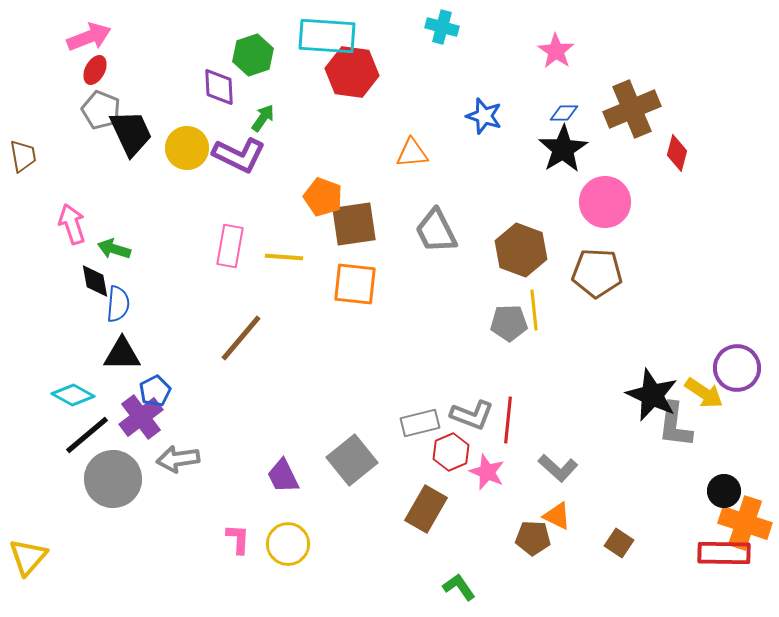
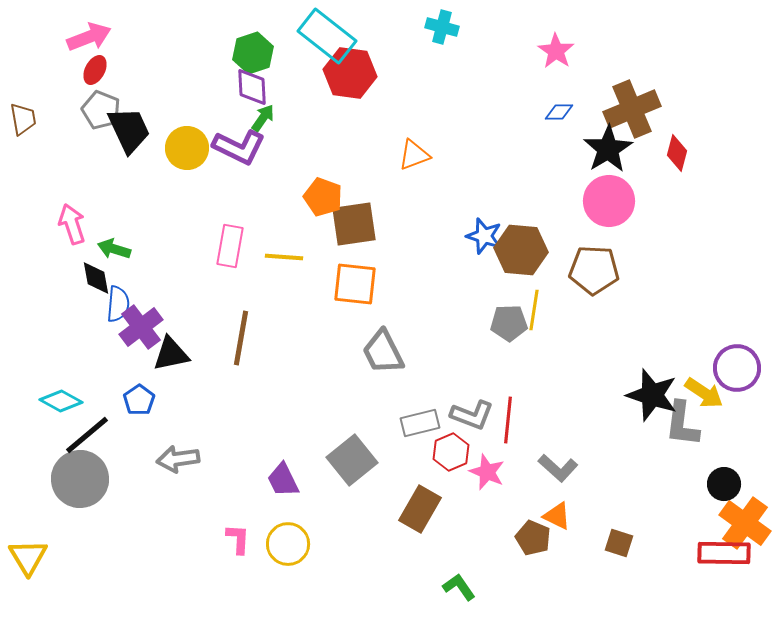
cyan rectangle at (327, 36): rotated 34 degrees clockwise
green hexagon at (253, 55): moved 2 px up
red hexagon at (352, 72): moved 2 px left, 1 px down
purple diamond at (219, 87): moved 33 px right
blue diamond at (564, 113): moved 5 px left, 1 px up
blue star at (484, 116): moved 120 px down
black trapezoid at (131, 133): moved 2 px left, 3 px up
black star at (563, 149): moved 45 px right
orange triangle at (412, 153): moved 2 px right, 2 px down; rotated 16 degrees counterclockwise
purple L-shape at (239, 155): moved 8 px up
brown trapezoid at (23, 156): moved 37 px up
pink circle at (605, 202): moved 4 px right, 1 px up
gray trapezoid at (436, 231): moved 53 px left, 121 px down
brown hexagon at (521, 250): rotated 15 degrees counterclockwise
brown pentagon at (597, 273): moved 3 px left, 3 px up
black diamond at (95, 281): moved 1 px right, 3 px up
yellow line at (534, 310): rotated 15 degrees clockwise
brown line at (241, 338): rotated 30 degrees counterclockwise
black triangle at (122, 354): moved 49 px right; rotated 12 degrees counterclockwise
blue pentagon at (155, 391): moved 16 px left, 9 px down; rotated 8 degrees counterclockwise
cyan diamond at (73, 395): moved 12 px left, 6 px down
black star at (652, 395): rotated 6 degrees counterclockwise
purple cross at (141, 417): moved 90 px up
gray L-shape at (675, 425): moved 7 px right, 1 px up
purple trapezoid at (283, 476): moved 4 px down
gray circle at (113, 479): moved 33 px left
black circle at (724, 491): moved 7 px up
brown rectangle at (426, 509): moved 6 px left
orange cross at (745, 523): rotated 18 degrees clockwise
brown pentagon at (533, 538): rotated 20 degrees clockwise
brown square at (619, 543): rotated 16 degrees counterclockwise
yellow triangle at (28, 557): rotated 12 degrees counterclockwise
